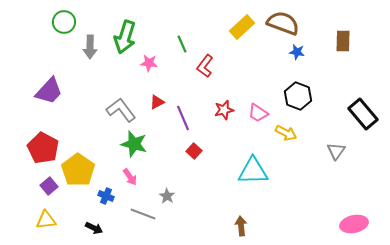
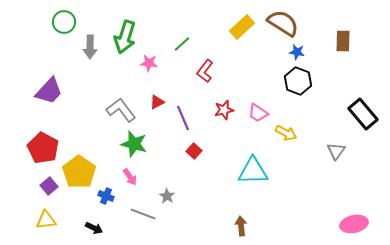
brown semicircle: rotated 12 degrees clockwise
green line: rotated 72 degrees clockwise
red L-shape: moved 5 px down
black hexagon: moved 15 px up
yellow pentagon: moved 1 px right, 2 px down
